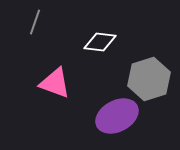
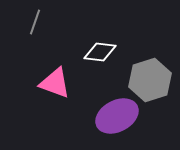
white diamond: moved 10 px down
gray hexagon: moved 1 px right, 1 px down
